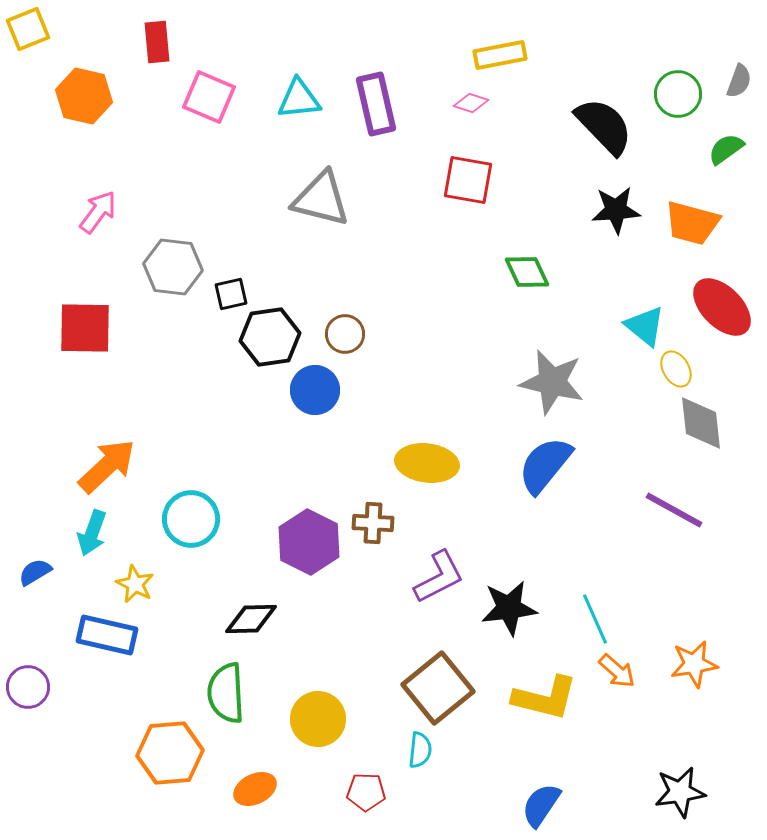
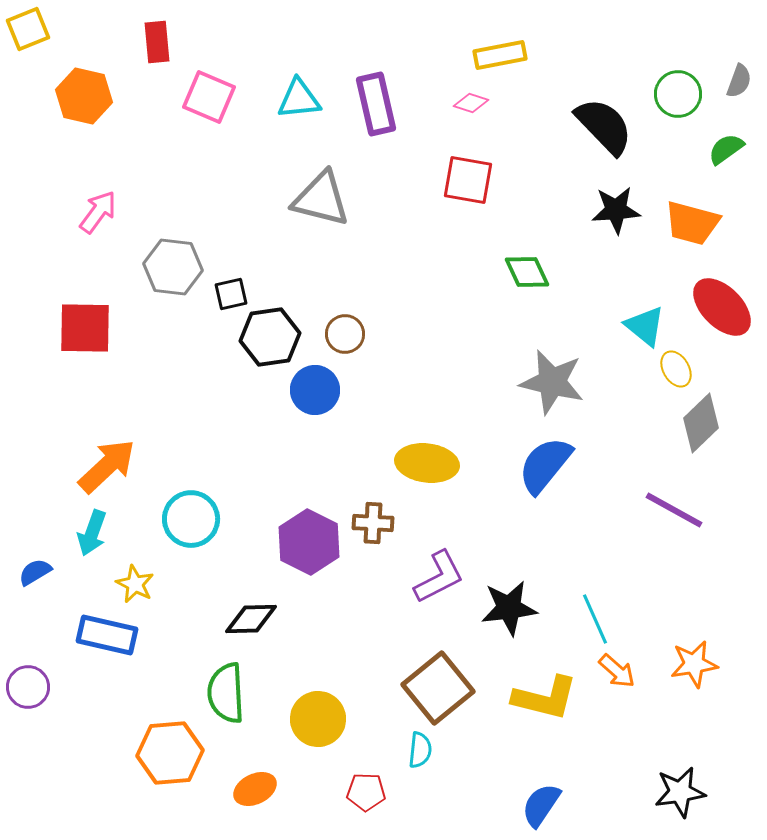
gray diamond at (701, 423): rotated 52 degrees clockwise
